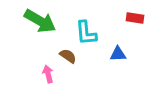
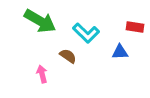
red rectangle: moved 9 px down
cyan L-shape: rotated 40 degrees counterclockwise
blue triangle: moved 2 px right, 2 px up
pink arrow: moved 6 px left
